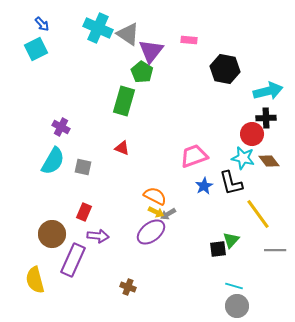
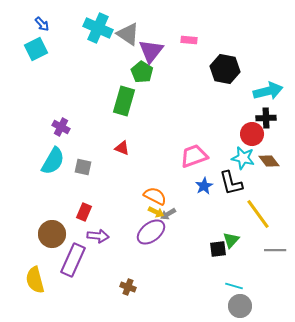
gray circle: moved 3 px right
